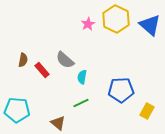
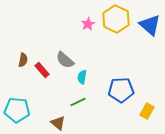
green line: moved 3 px left, 1 px up
